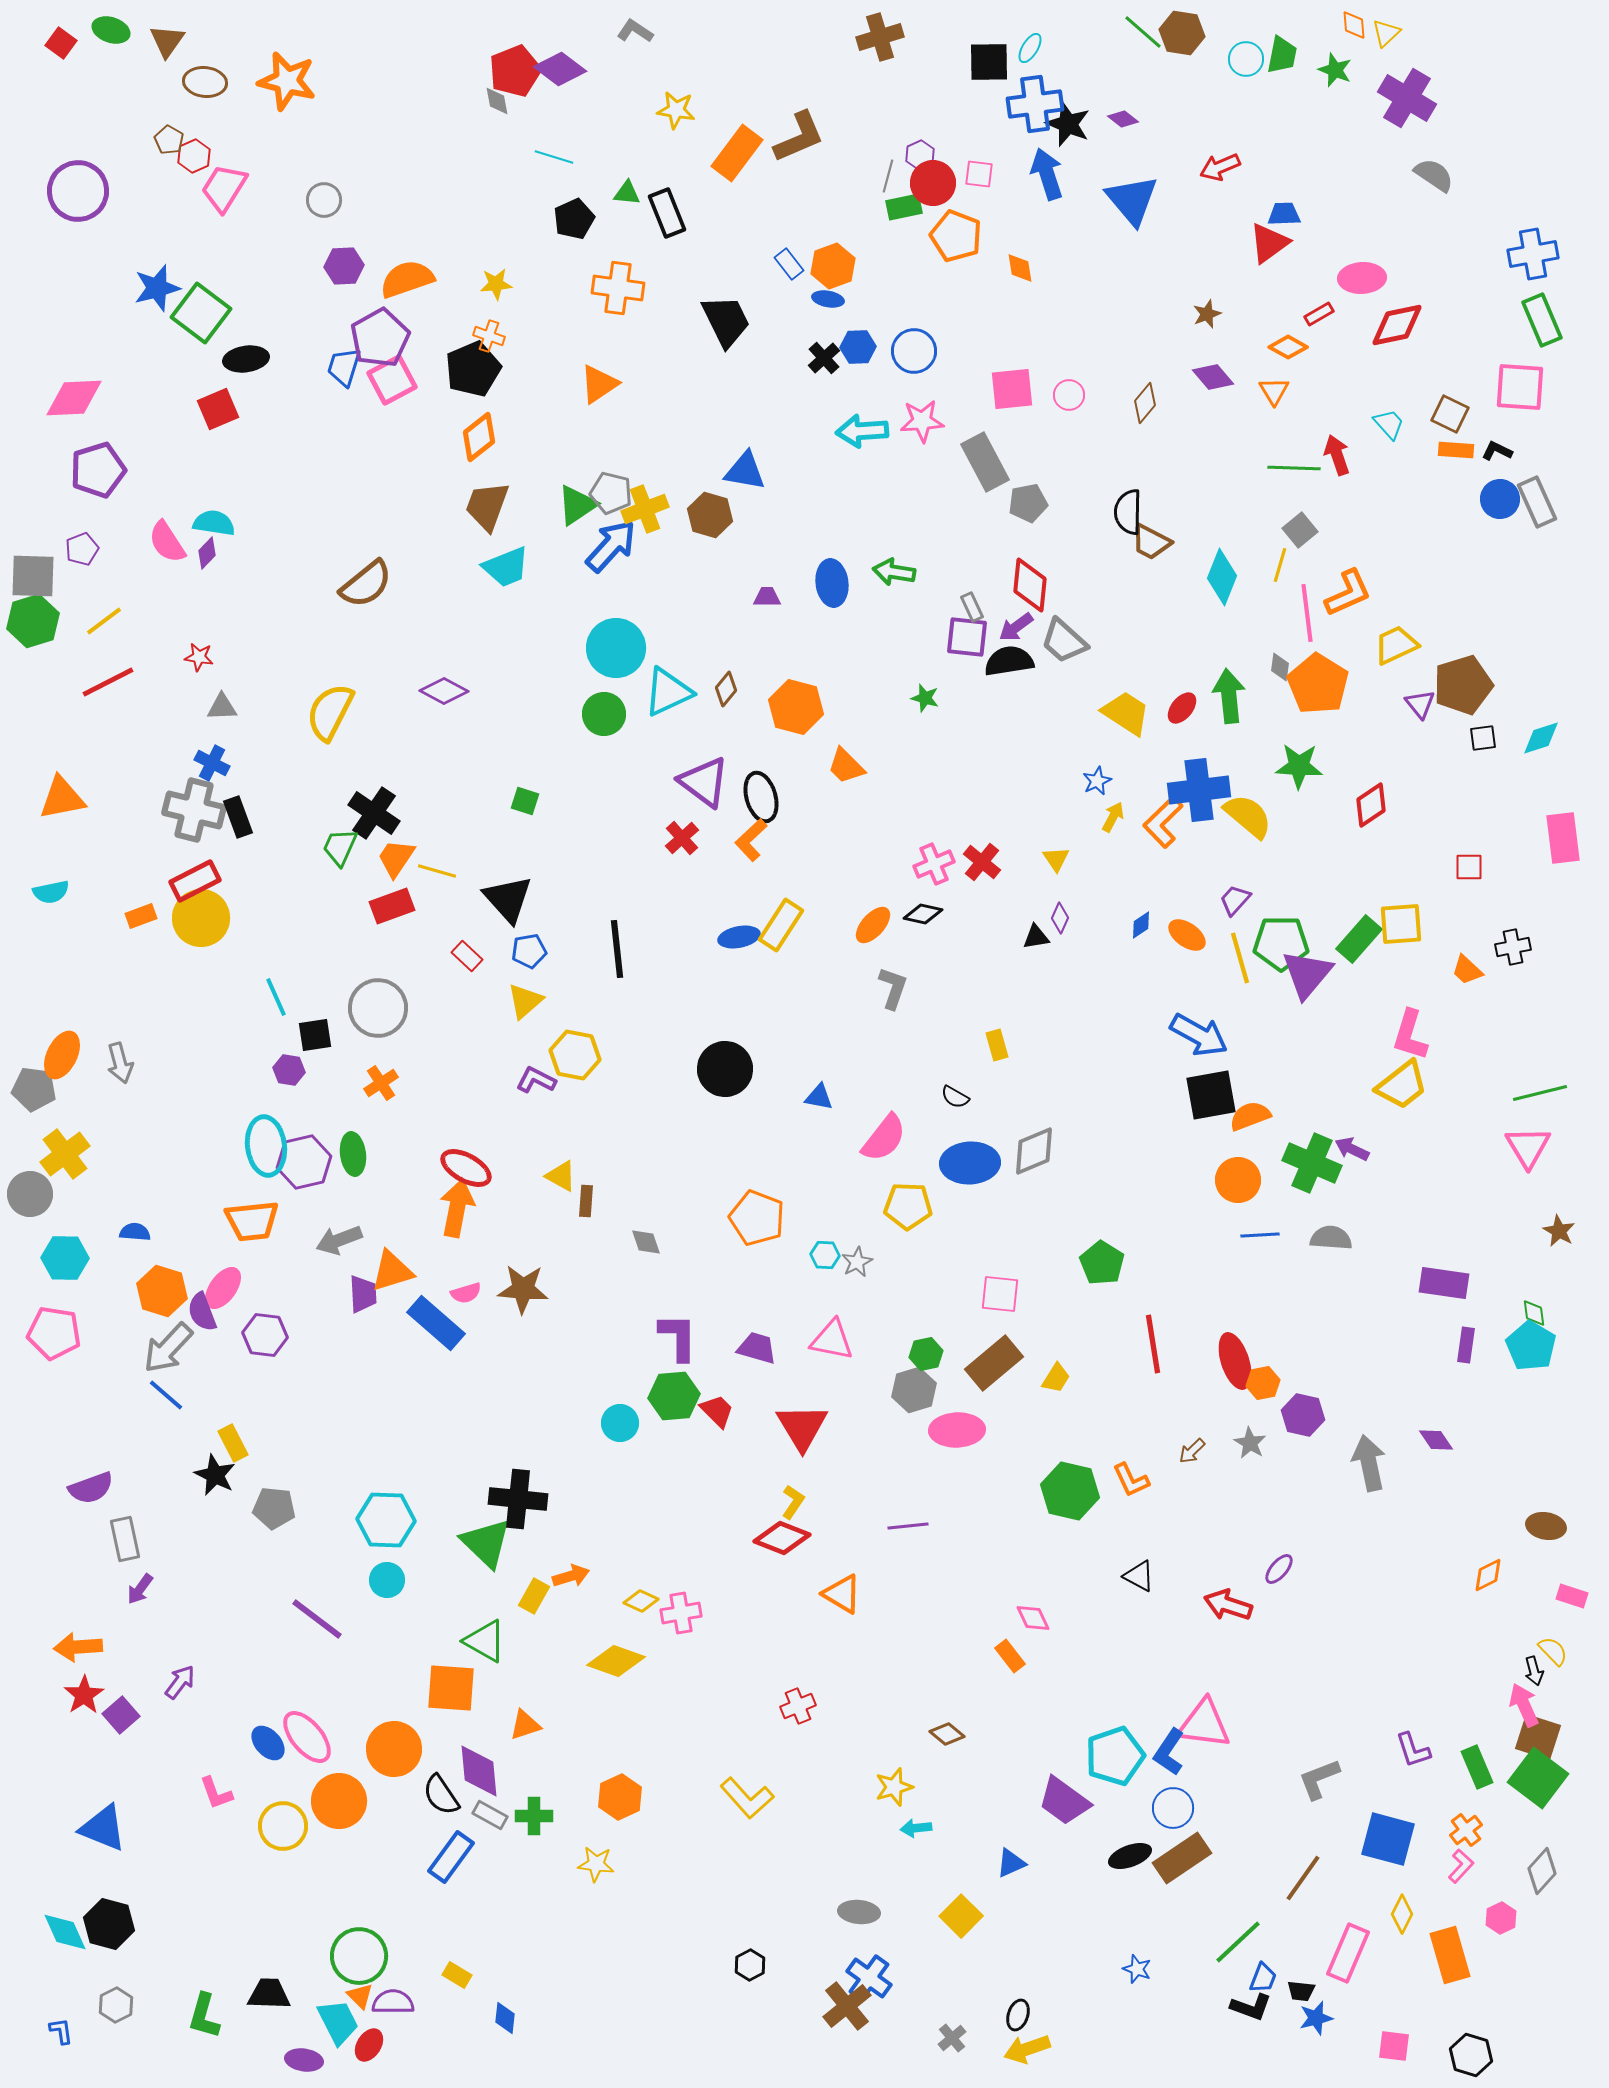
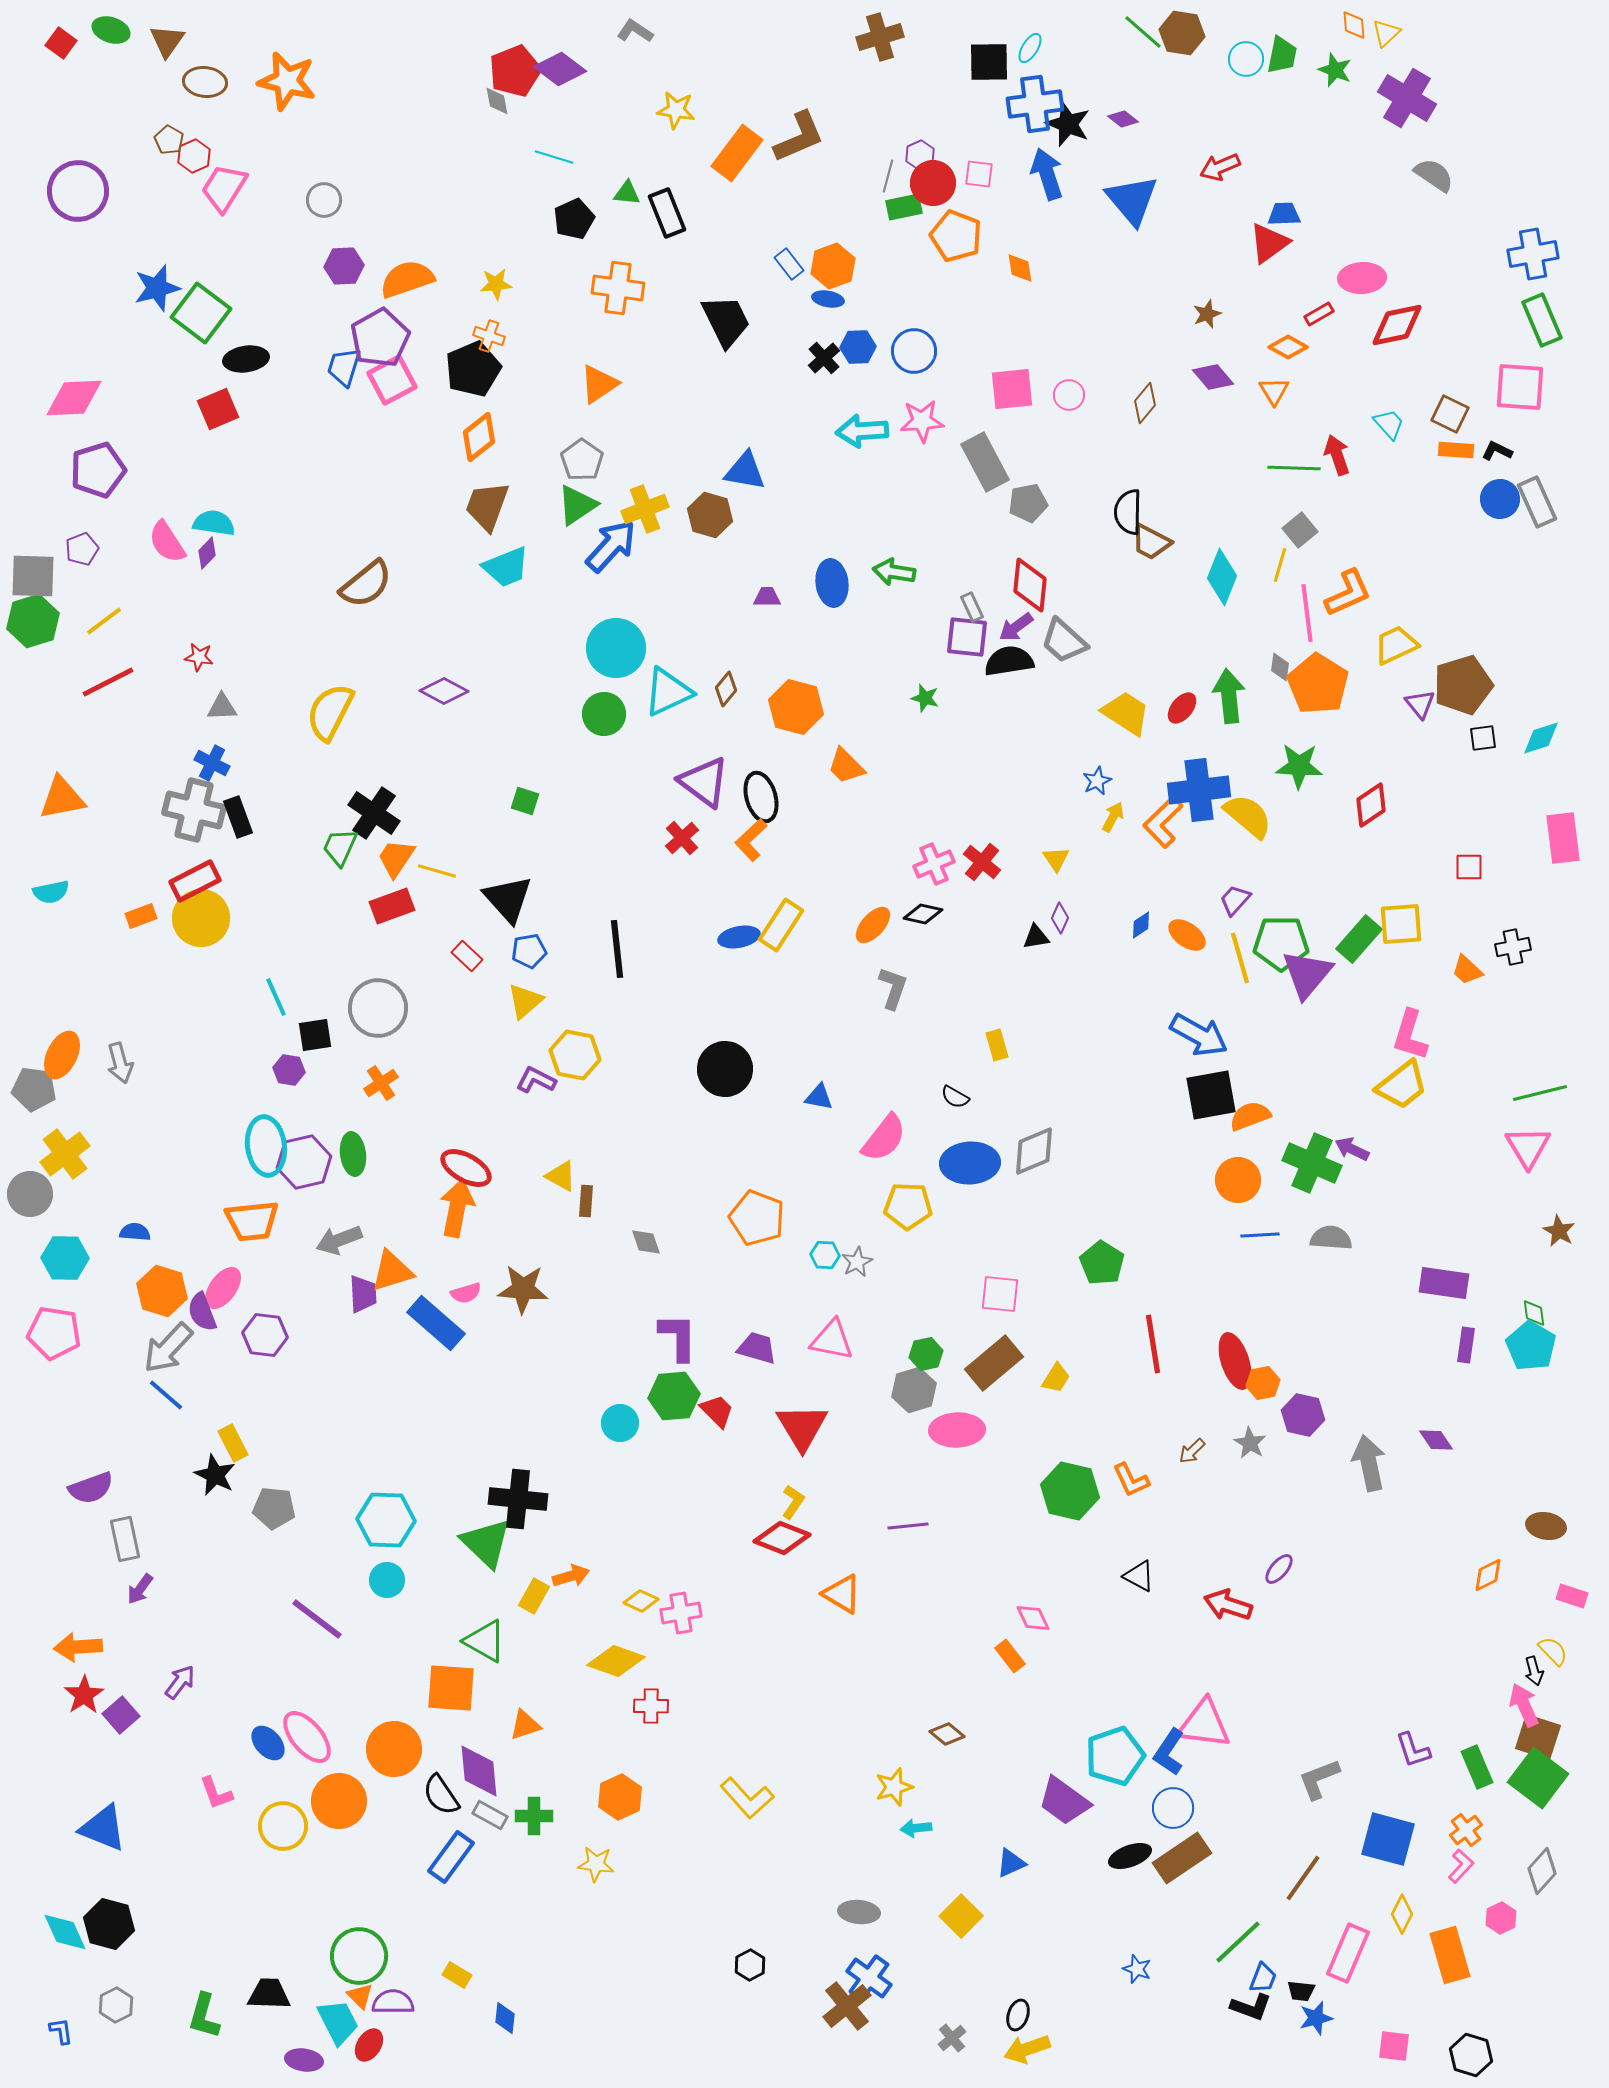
gray pentagon at (611, 493): moved 29 px left, 33 px up; rotated 21 degrees clockwise
red cross at (798, 1706): moved 147 px left; rotated 24 degrees clockwise
